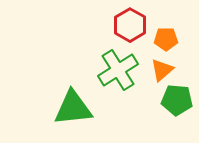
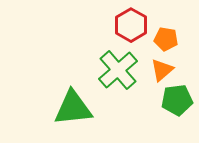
red hexagon: moved 1 px right
orange pentagon: rotated 10 degrees clockwise
green cross: rotated 9 degrees counterclockwise
green pentagon: rotated 12 degrees counterclockwise
